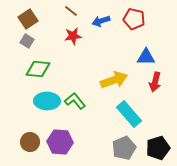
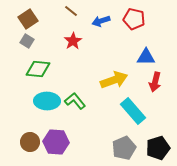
red star: moved 5 px down; rotated 24 degrees counterclockwise
cyan rectangle: moved 4 px right, 3 px up
purple hexagon: moved 4 px left
